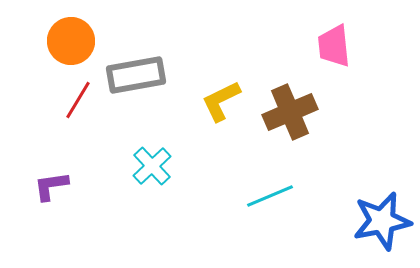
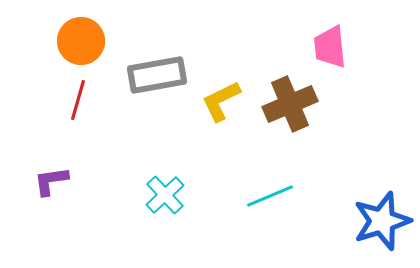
orange circle: moved 10 px right
pink trapezoid: moved 4 px left, 1 px down
gray rectangle: moved 21 px right
red line: rotated 15 degrees counterclockwise
brown cross: moved 8 px up
cyan cross: moved 13 px right, 29 px down
purple L-shape: moved 5 px up
blue star: rotated 6 degrees counterclockwise
